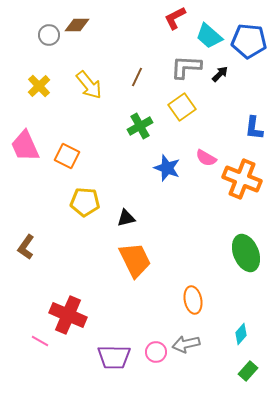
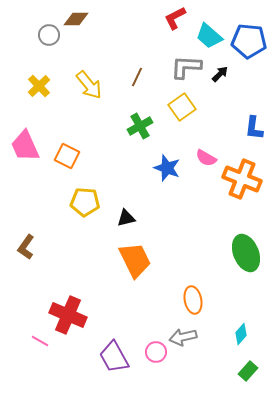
brown diamond: moved 1 px left, 6 px up
gray arrow: moved 3 px left, 7 px up
purple trapezoid: rotated 60 degrees clockwise
